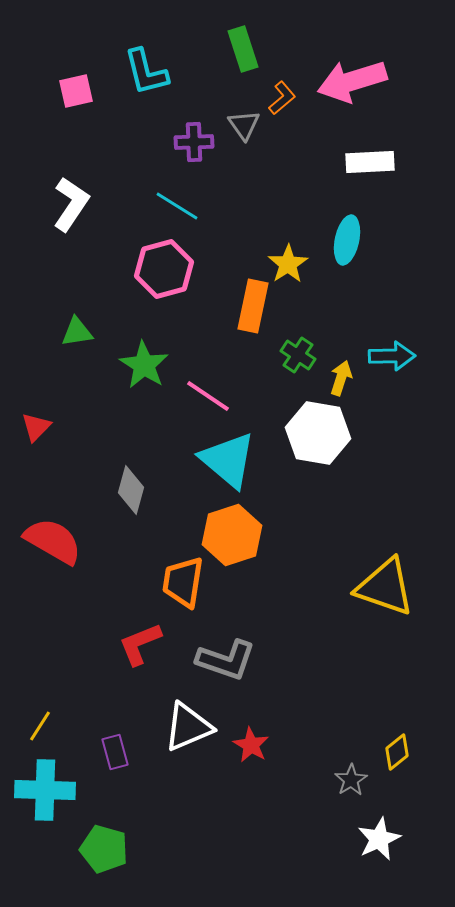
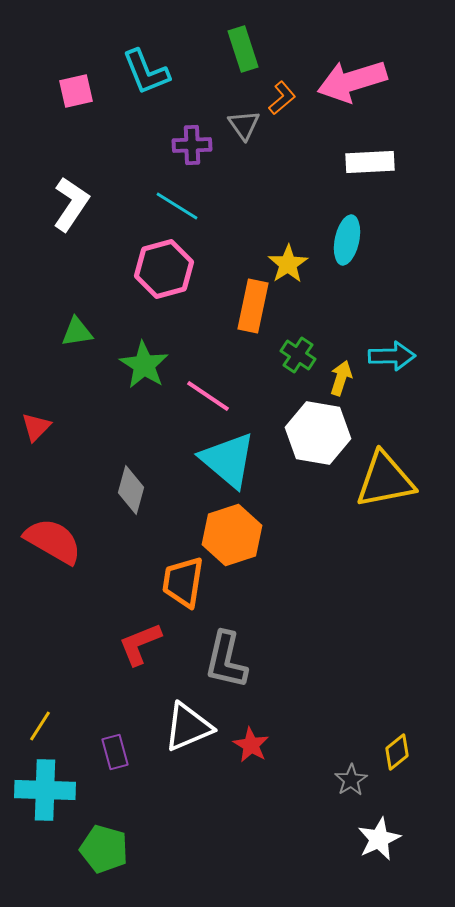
cyan L-shape: rotated 8 degrees counterclockwise
purple cross: moved 2 px left, 3 px down
yellow triangle: moved 107 px up; rotated 30 degrees counterclockwise
gray L-shape: rotated 84 degrees clockwise
